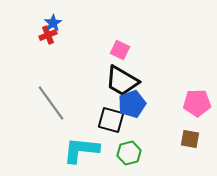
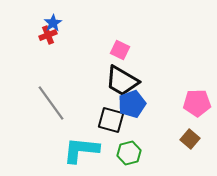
brown square: rotated 30 degrees clockwise
